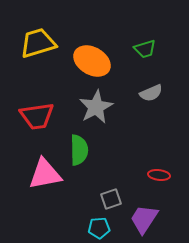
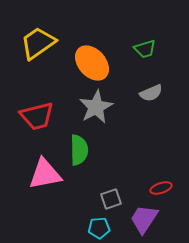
yellow trapezoid: rotated 18 degrees counterclockwise
orange ellipse: moved 2 px down; rotated 18 degrees clockwise
red trapezoid: rotated 6 degrees counterclockwise
red ellipse: moved 2 px right, 13 px down; rotated 25 degrees counterclockwise
